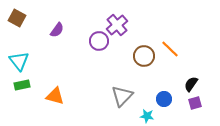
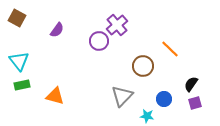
brown circle: moved 1 px left, 10 px down
